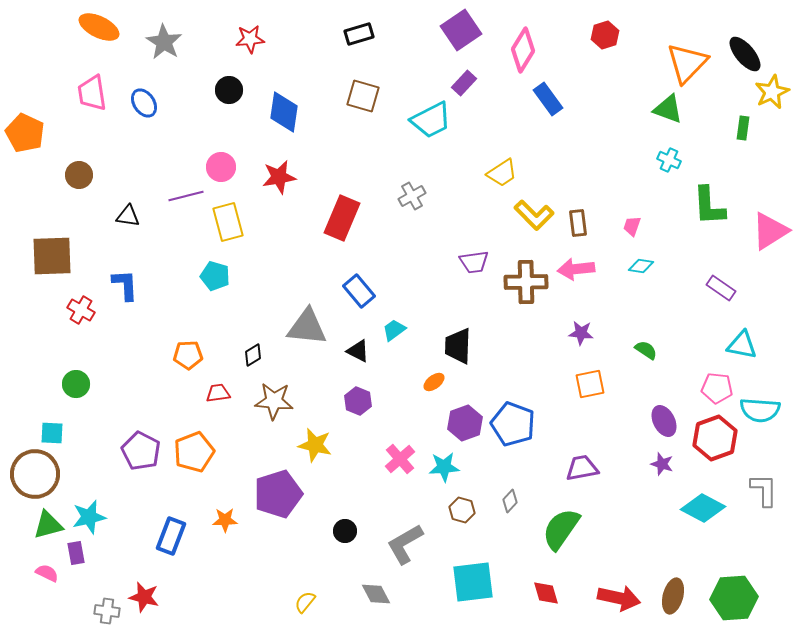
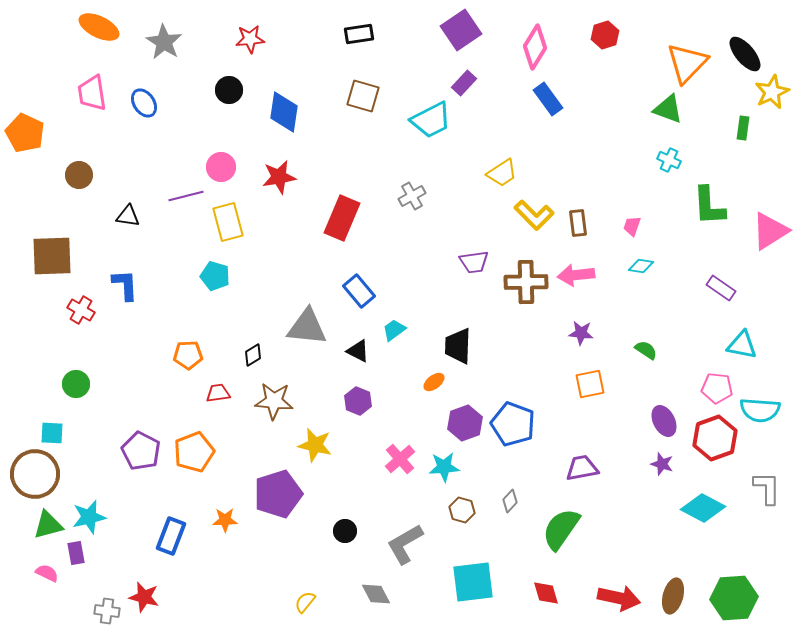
black rectangle at (359, 34): rotated 8 degrees clockwise
pink diamond at (523, 50): moved 12 px right, 3 px up
pink arrow at (576, 269): moved 6 px down
gray L-shape at (764, 490): moved 3 px right, 2 px up
